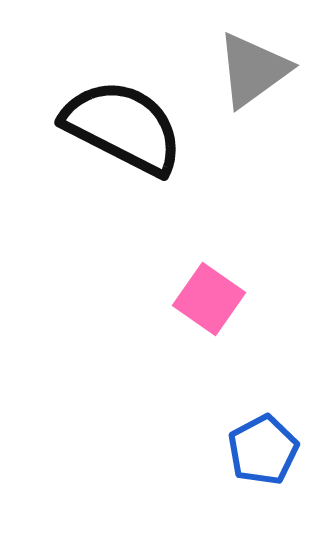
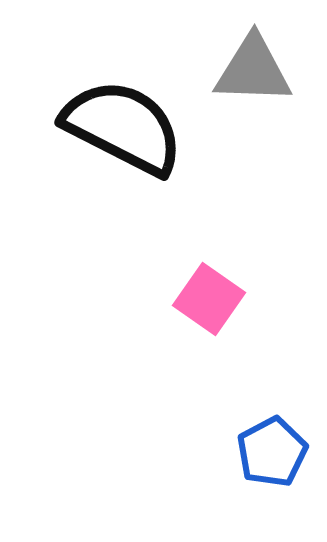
gray triangle: rotated 38 degrees clockwise
blue pentagon: moved 9 px right, 2 px down
